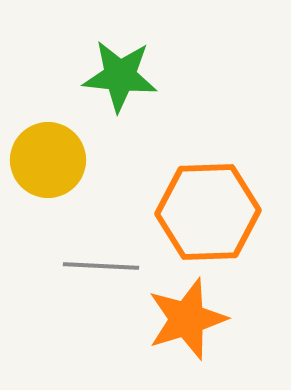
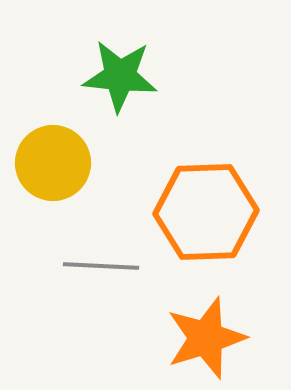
yellow circle: moved 5 px right, 3 px down
orange hexagon: moved 2 px left
orange star: moved 19 px right, 19 px down
